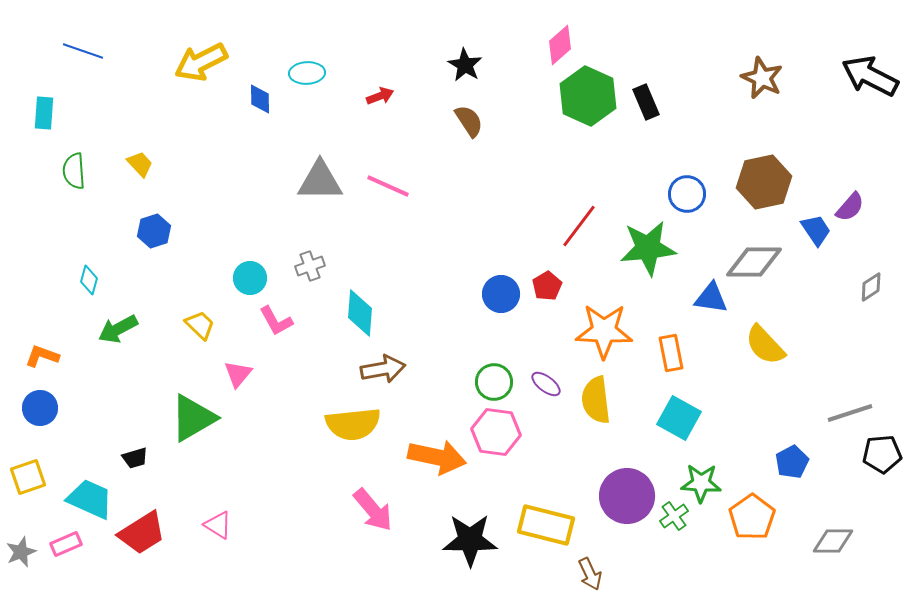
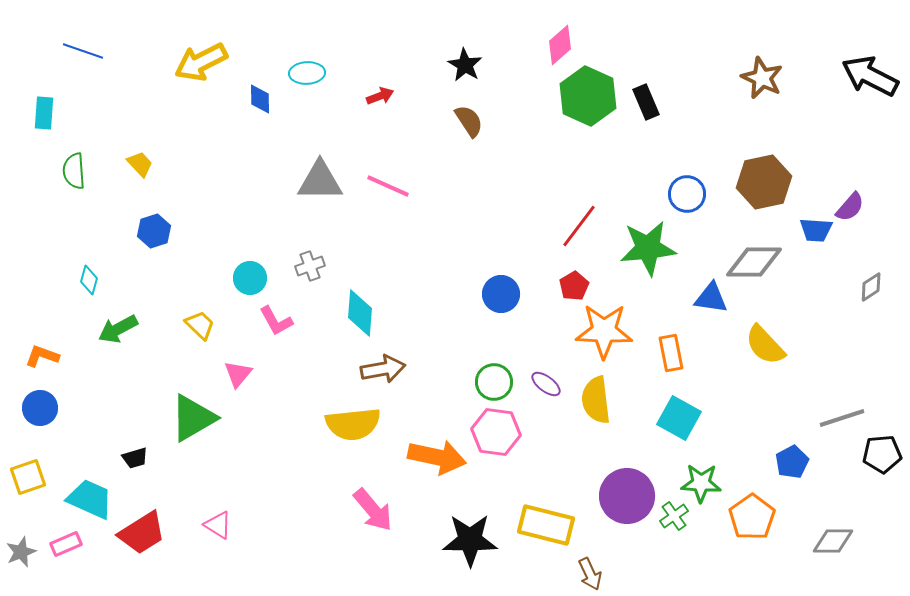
blue trapezoid at (816, 230): rotated 128 degrees clockwise
red pentagon at (547, 286): moved 27 px right
gray line at (850, 413): moved 8 px left, 5 px down
